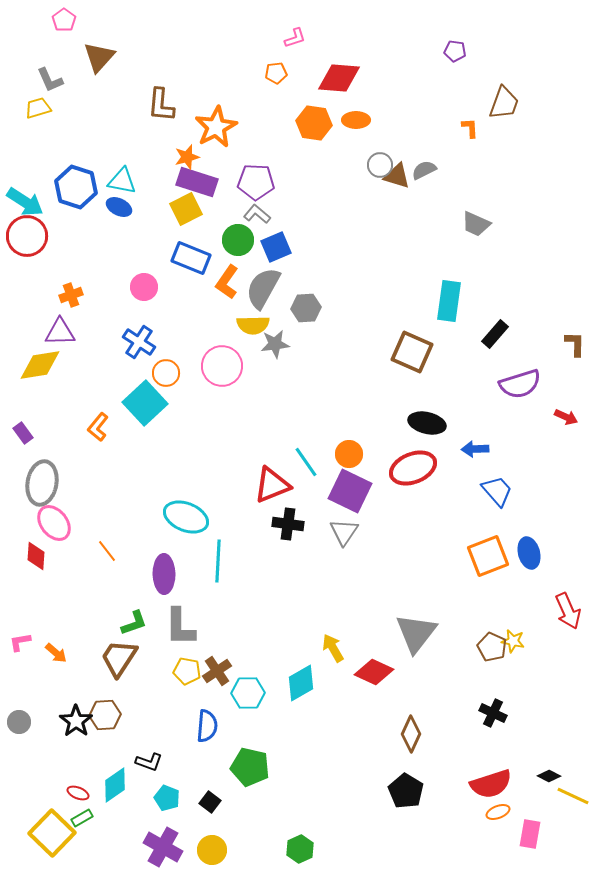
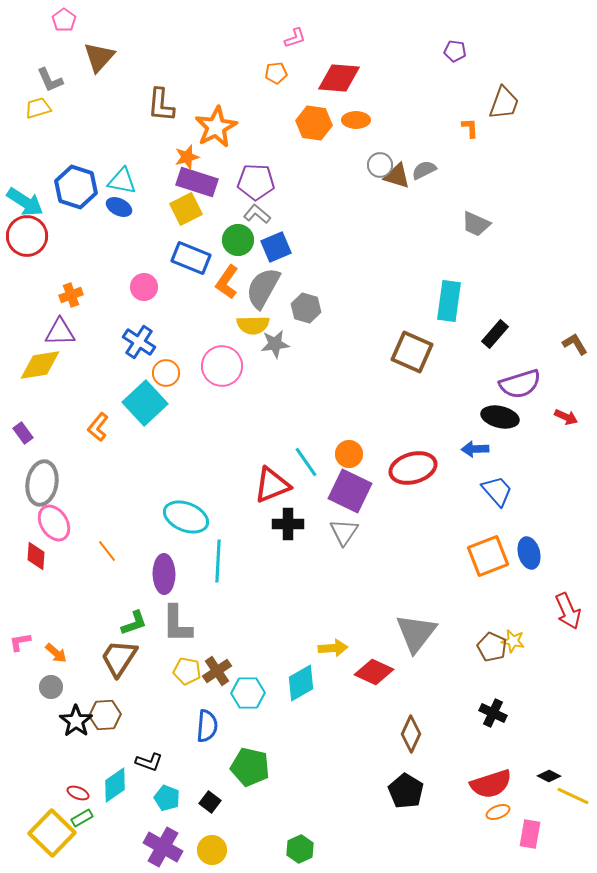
gray hexagon at (306, 308): rotated 20 degrees clockwise
brown L-shape at (575, 344): rotated 32 degrees counterclockwise
black ellipse at (427, 423): moved 73 px right, 6 px up
red ellipse at (413, 468): rotated 6 degrees clockwise
pink ellipse at (54, 523): rotated 6 degrees clockwise
black cross at (288, 524): rotated 8 degrees counterclockwise
gray L-shape at (180, 627): moved 3 px left, 3 px up
yellow arrow at (333, 648): rotated 116 degrees clockwise
gray circle at (19, 722): moved 32 px right, 35 px up
